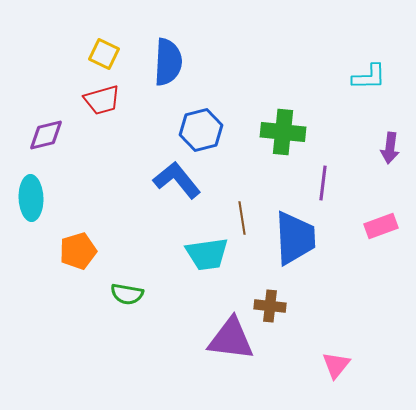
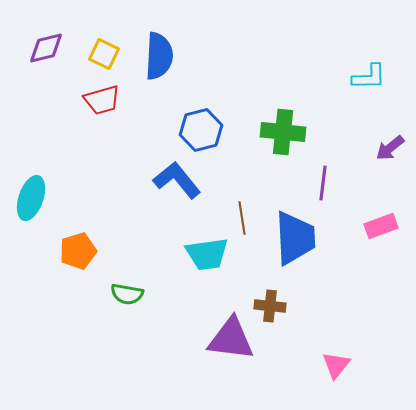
blue semicircle: moved 9 px left, 6 px up
purple diamond: moved 87 px up
purple arrow: rotated 44 degrees clockwise
cyan ellipse: rotated 21 degrees clockwise
